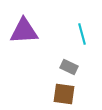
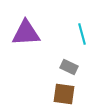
purple triangle: moved 2 px right, 2 px down
